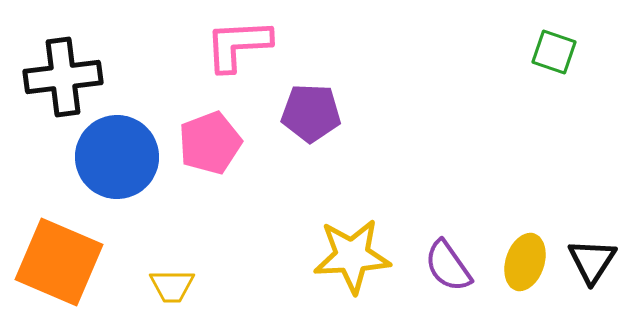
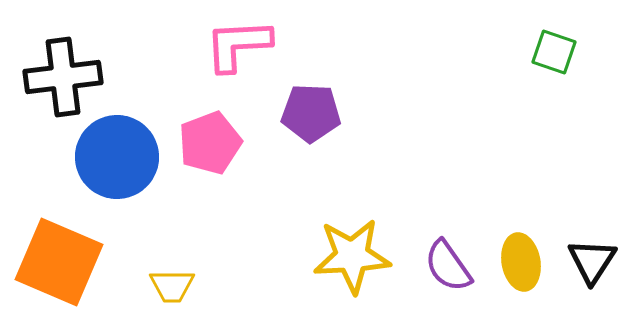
yellow ellipse: moved 4 px left; rotated 28 degrees counterclockwise
